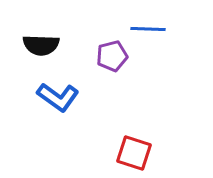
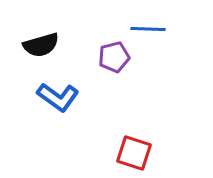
black semicircle: rotated 18 degrees counterclockwise
purple pentagon: moved 2 px right, 1 px down
